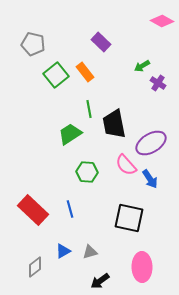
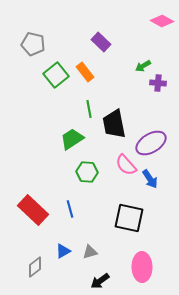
green arrow: moved 1 px right
purple cross: rotated 28 degrees counterclockwise
green trapezoid: moved 2 px right, 5 px down
